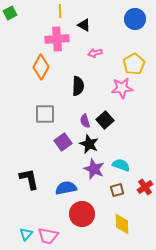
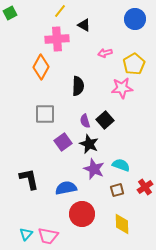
yellow line: rotated 40 degrees clockwise
pink arrow: moved 10 px right
